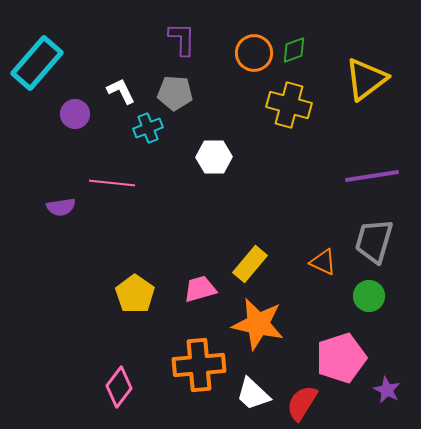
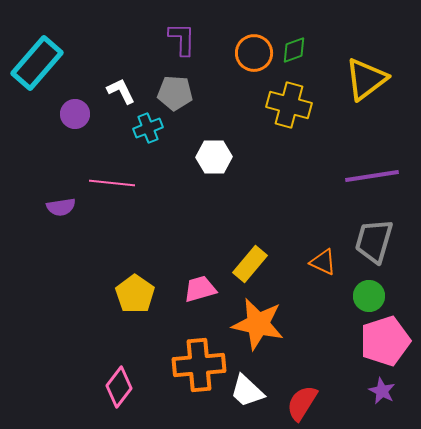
pink pentagon: moved 44 px right, 17 px up
purple star: moved 5 px left, 1 px down
white trapezoid: moved 6 px left, 3 px up
